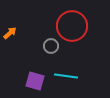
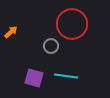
red circle: moved 2 px up
orange arrow: moved 1 px right, 1 px up
purple square: moved 1 px left, 3 px up
